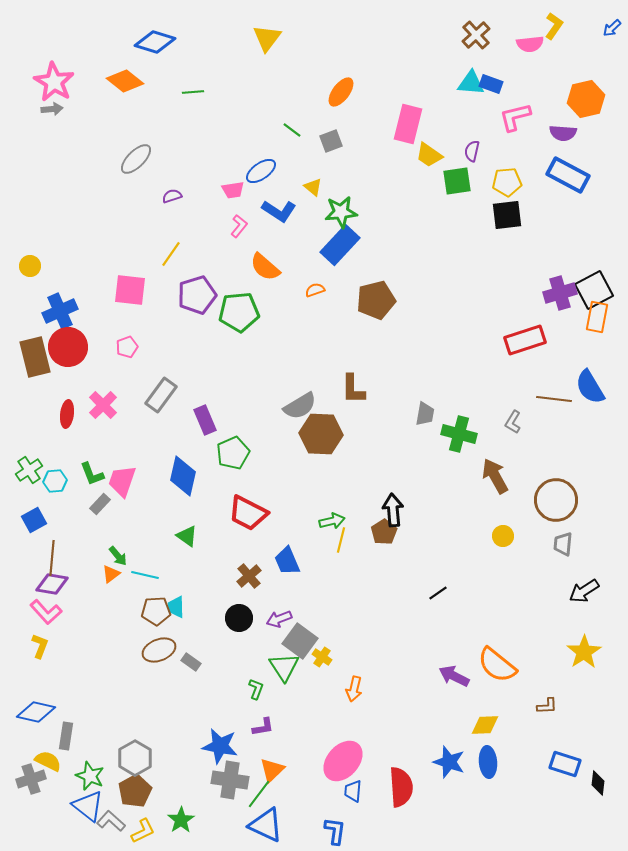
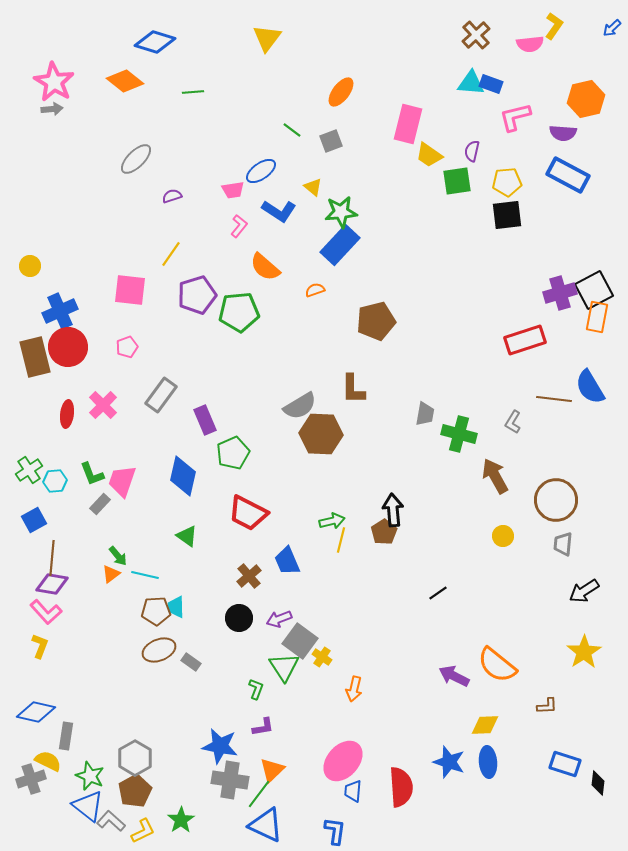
brown pentagon at (376, 300): moved 21 px down
